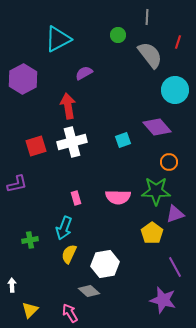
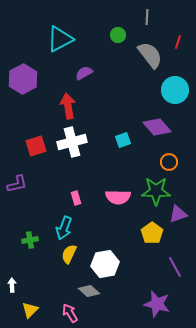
cyan triangle: moved 2 px right
purple triangle: moved 3 px right
purple star: moved 6 px left, 4 px down
